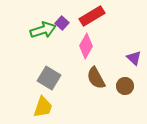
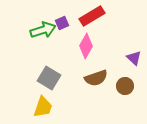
purple square: rotated 24 degrees clockwise
brown semicircle: rotated 80 degrees counterclockwise
